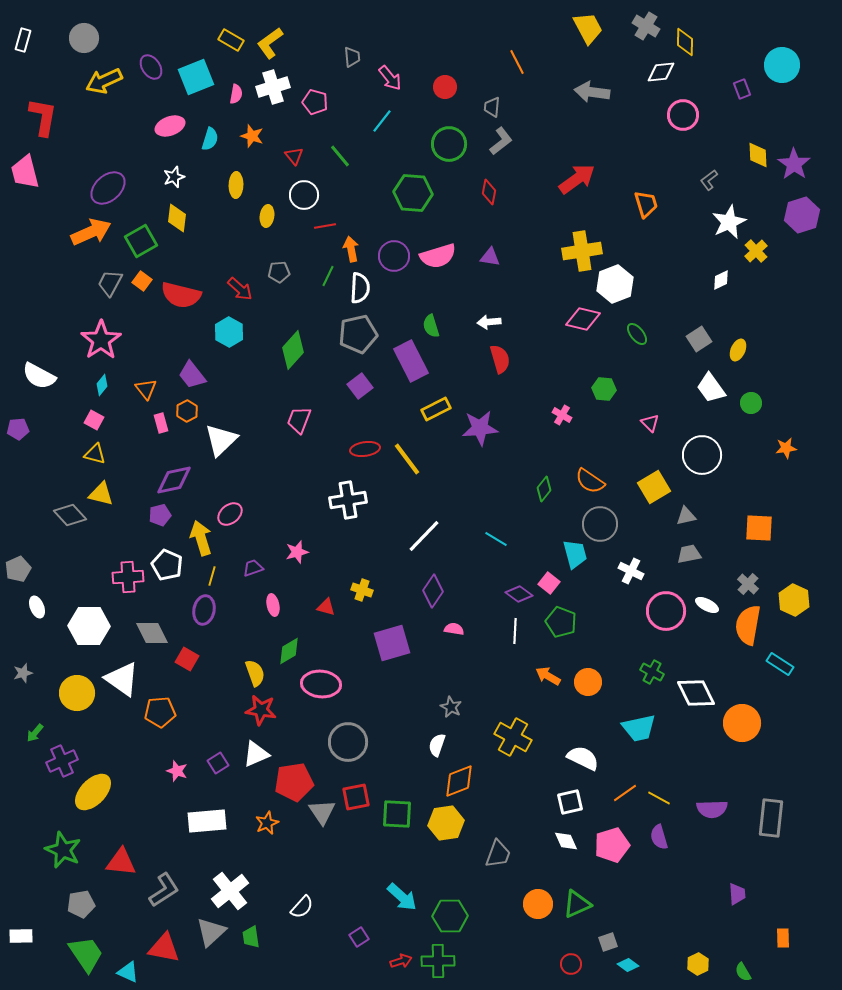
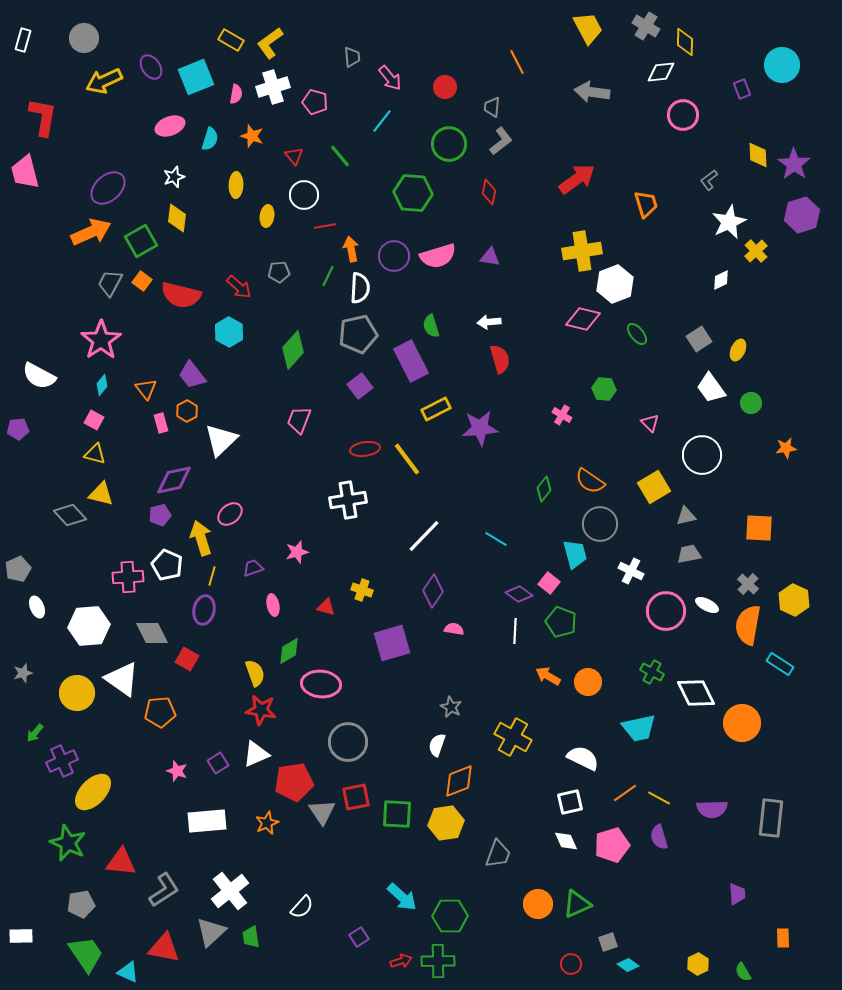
red arrow at (240, 289): moved 1 px left, 2 px up
white hexagon at (89, 626): rotated 6 degrees counterclockwise
green star at (63, 850): moved 5 px right, 7 px up
